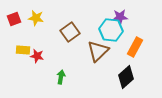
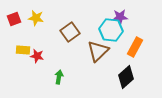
green arrow: moved 2 px left
